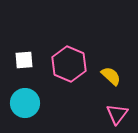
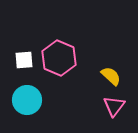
pink hexagon: moved 10 px left, 6 px up
cyan circle: moved 2 px right, 3 px up
pink triangle: moved 3 px left, 8 px up
